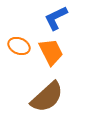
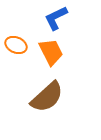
orange ellipse: moved 3 px left, 1 px up
